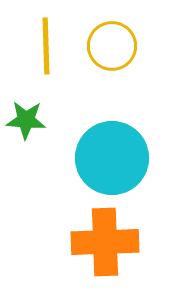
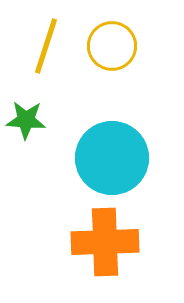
yellow line: rotated 20 degrees clockwise
